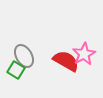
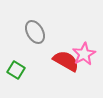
gray ellipse: moved 11 px right, 24 px up
